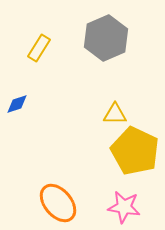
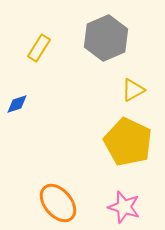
yellow triangle: moved 18 px right, 24 px up; rotated 30 degrees counterclockwise
yellow pentagon: moved 7 px left, 9 px up
pink star: rotated 8 degrees clockwise
